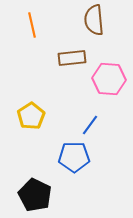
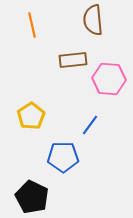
brown semicircle: moved 1 px left
brown rectangle: moved 1 px right, 2 px down
blue pentagon: moved 11 px left
black pentagon: moved 3 px left, 2 px down
